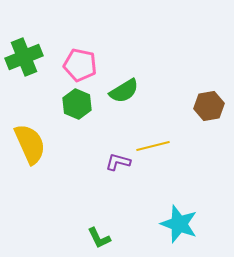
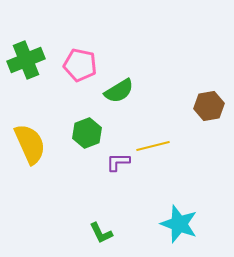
green cross: moved 2 px right, 3 px down
green semicircle: moved 5 px left
green hexagon: moved 10 px right, 29 px down; rotated 16 degrees clockwise
purple L-shape: rotated 15 degrees counterclockwise
green L-shape: moved 2 px right, 5 px up
